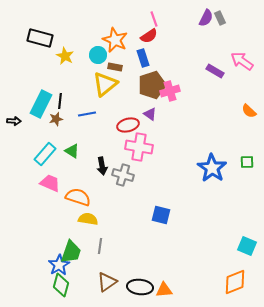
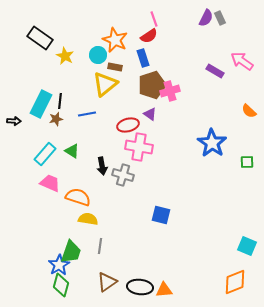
black rectangle at (40, 38): rotated 20 degrees clockwise
blue star at (212, 168): moved 25 px up
